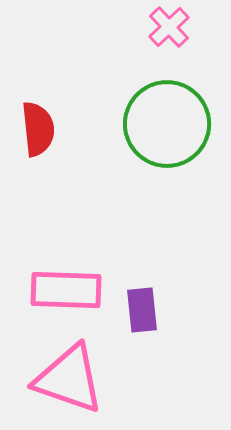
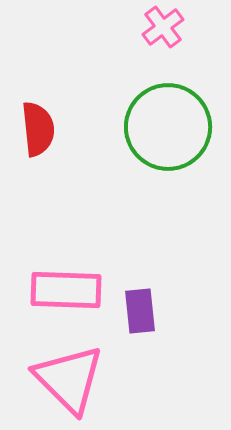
pink cross: moved 6 px left; rotated 6 degrees clockwise
green circle: moved 1 px right, 3 px down
purple rectangle: moved 2 px left, 1 px down
pink triangle: rotated 26 degrees clockwise
